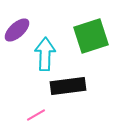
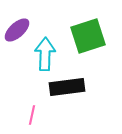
green square: moved 3 px left
black rectangle: moved 1 px left, 1 px down
pink line: moved 4 px left; rotated 48 degrees counterclockwise
